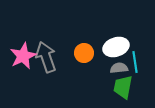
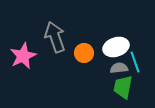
gray arrow: moved 9 px right, 20 px up
cyan line: rotated 10 degrees counterclockwise
